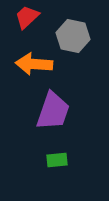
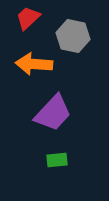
red trapezoid: moved 1 px right, 1 px down
purple trapezoid: moved 2 px down; rotated 24 degrees clockwise
